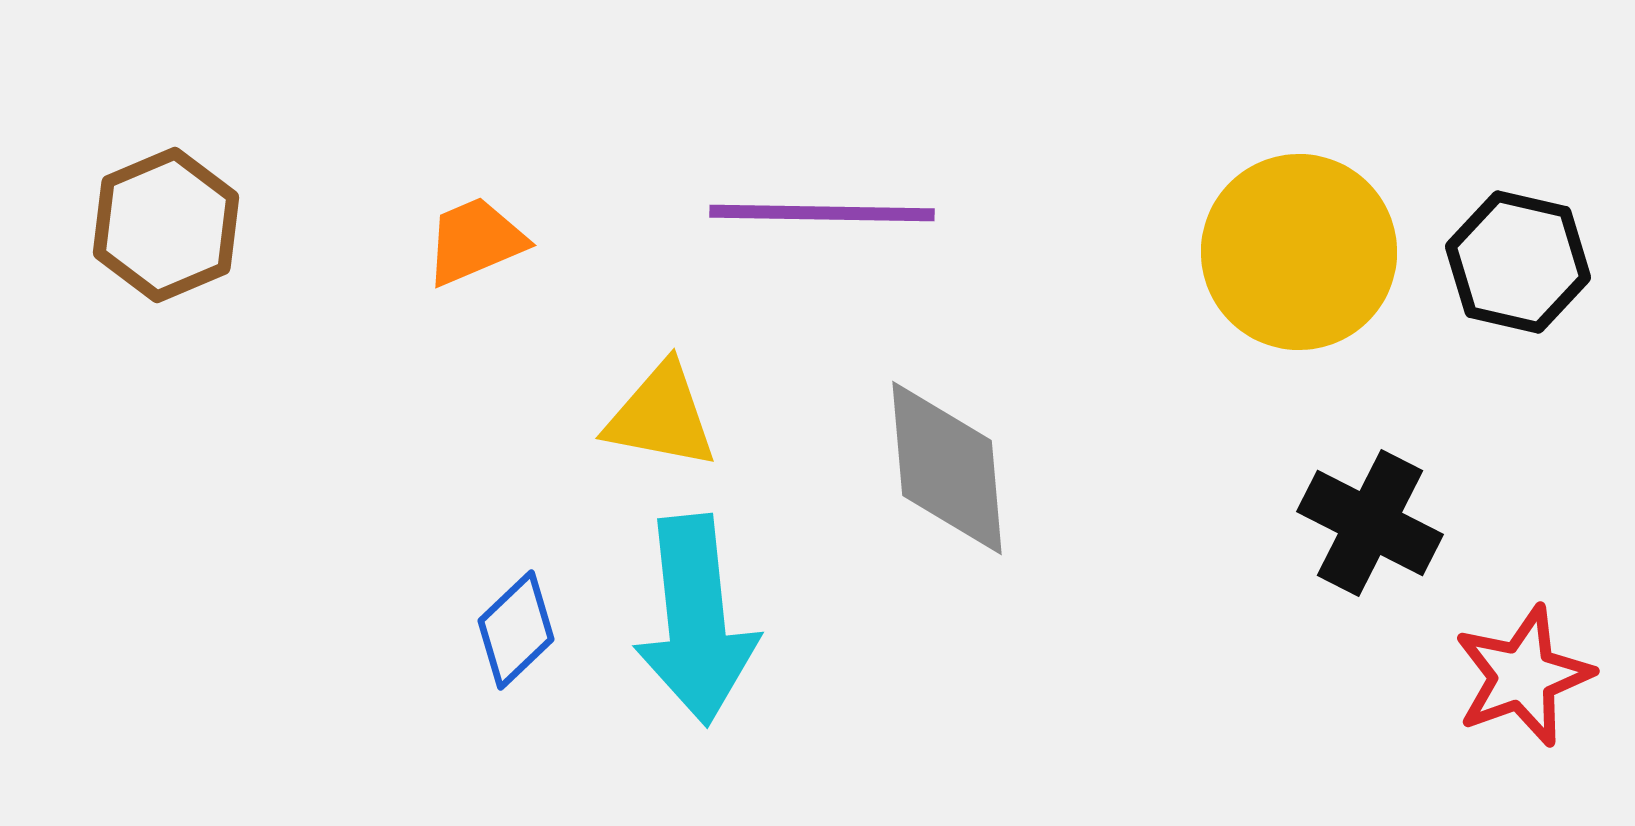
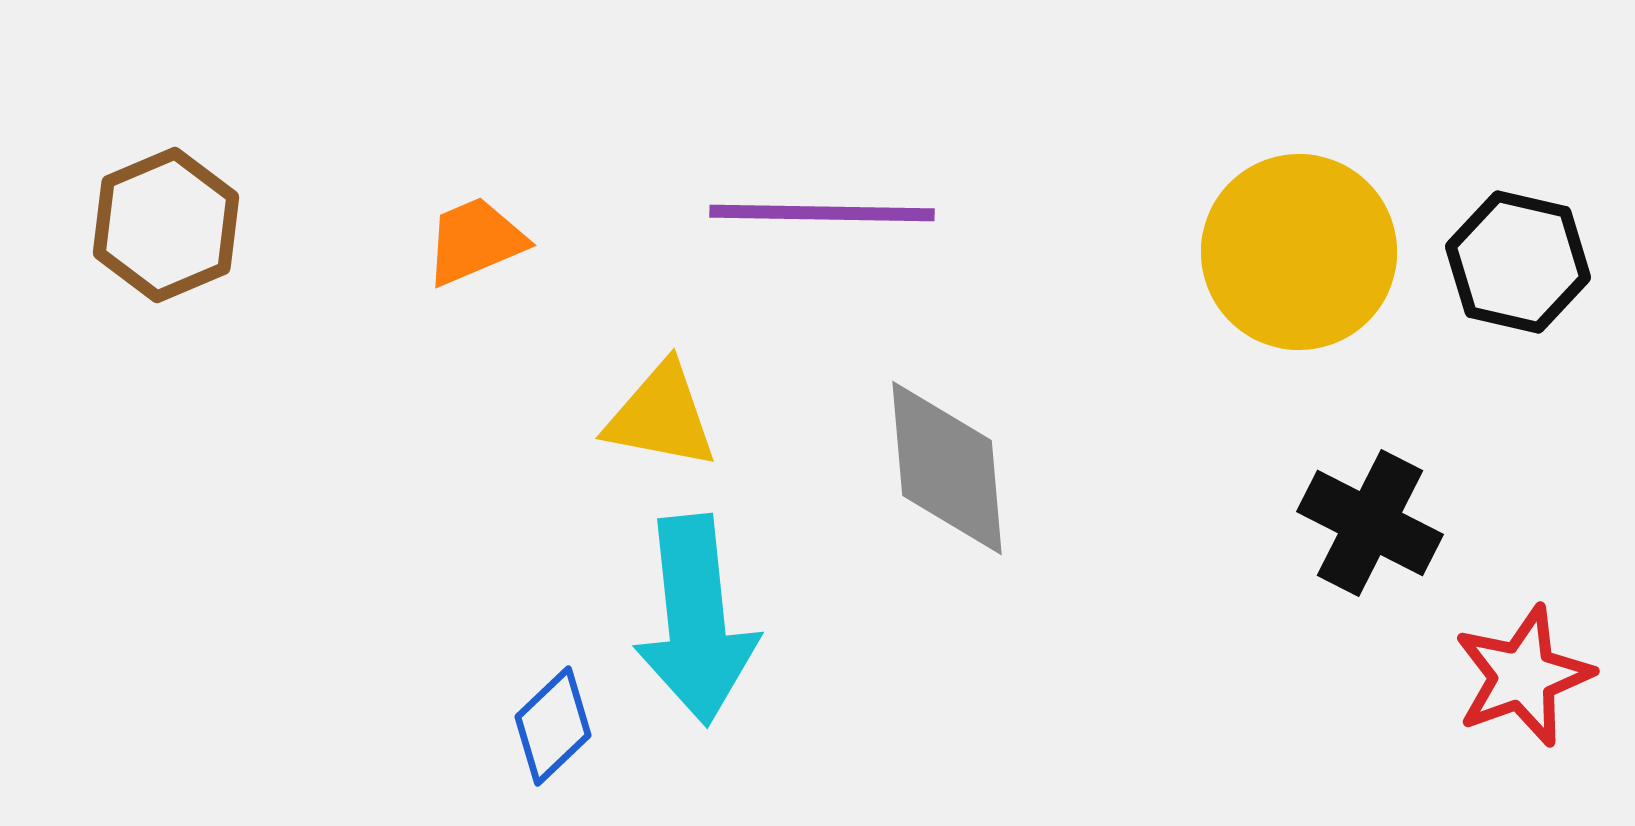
blue diamond: moved 37 px right, 96 px down
